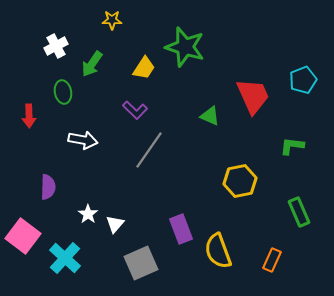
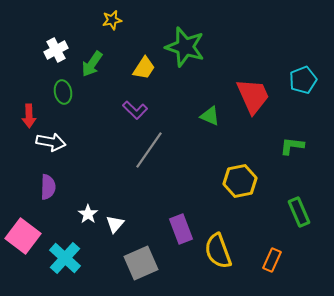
yellow star: rotated 12 degrees counterclockwise
white cross: moved 4 px down
white arrow: moved 32 px left, 2 px down
